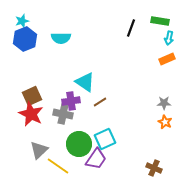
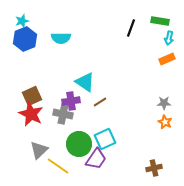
brown cross: rotated 35 degrees counterclockwise
